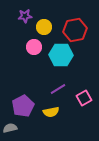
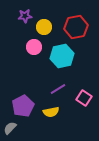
red hexagon: moved 1 px right, 3 px up
cyan hexagon: moved 1 px right, 1 px down; rotated 15 degrees counterclockwise
pink square: rotated 28 degrees counterclockwise
gray semicircle: rotated 32 degrees counterclockwise
